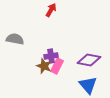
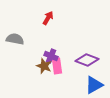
red arrow: moved 3 px left, 8 px down
purple cross: rotated 32 degrees clockwise
purple diamond: moved 2 px left; rotated 10 degrees clockwise
pink rectangle: rotated 35 degrees counterclockwise
blue triangle: moved 6 px right; rotated 42 degrees clockwise
